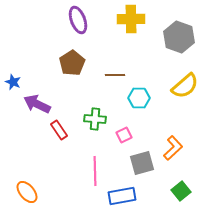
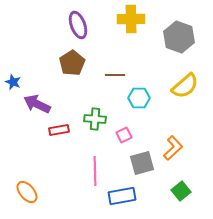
purple ellipse: moved 5 px down
red rectangle: rotated 66 degrees counterclockwise
